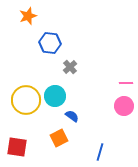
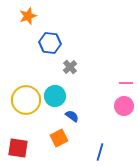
red square: moved 1 px right, 1 px down
